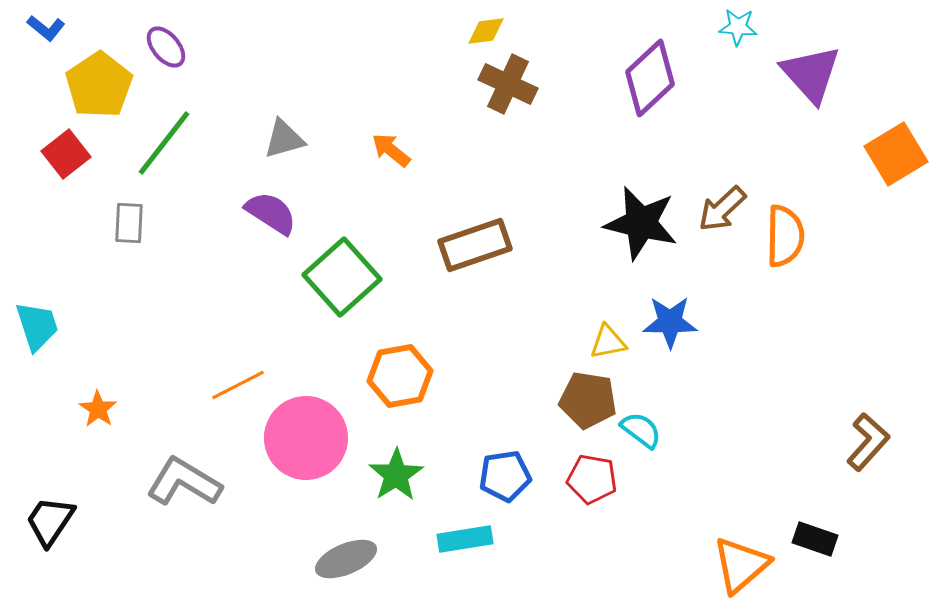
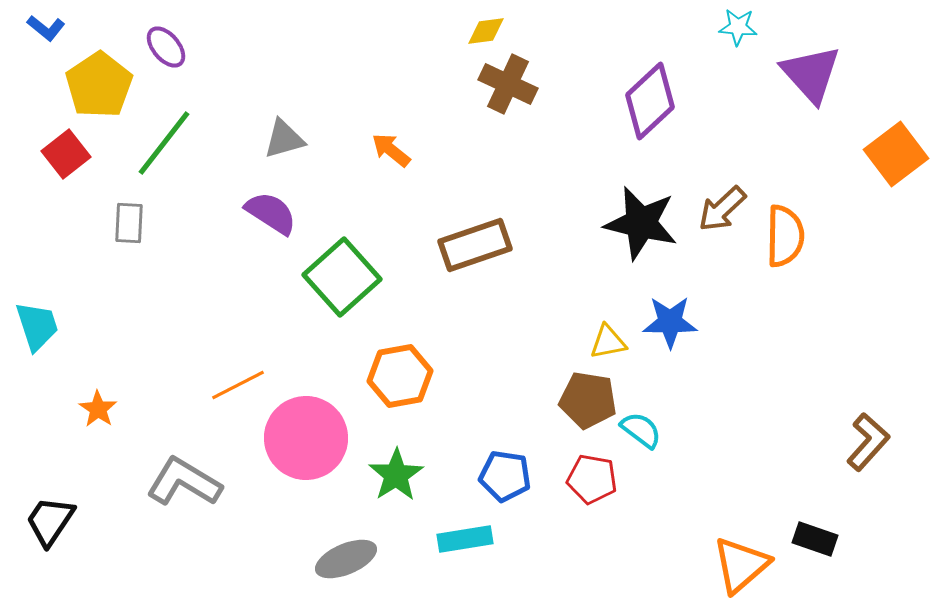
purple diamond: moved 23 px down
orange square: rotated 6 degrees counterclockwise
blue pentagon: rotated 18 degrees clockwise
